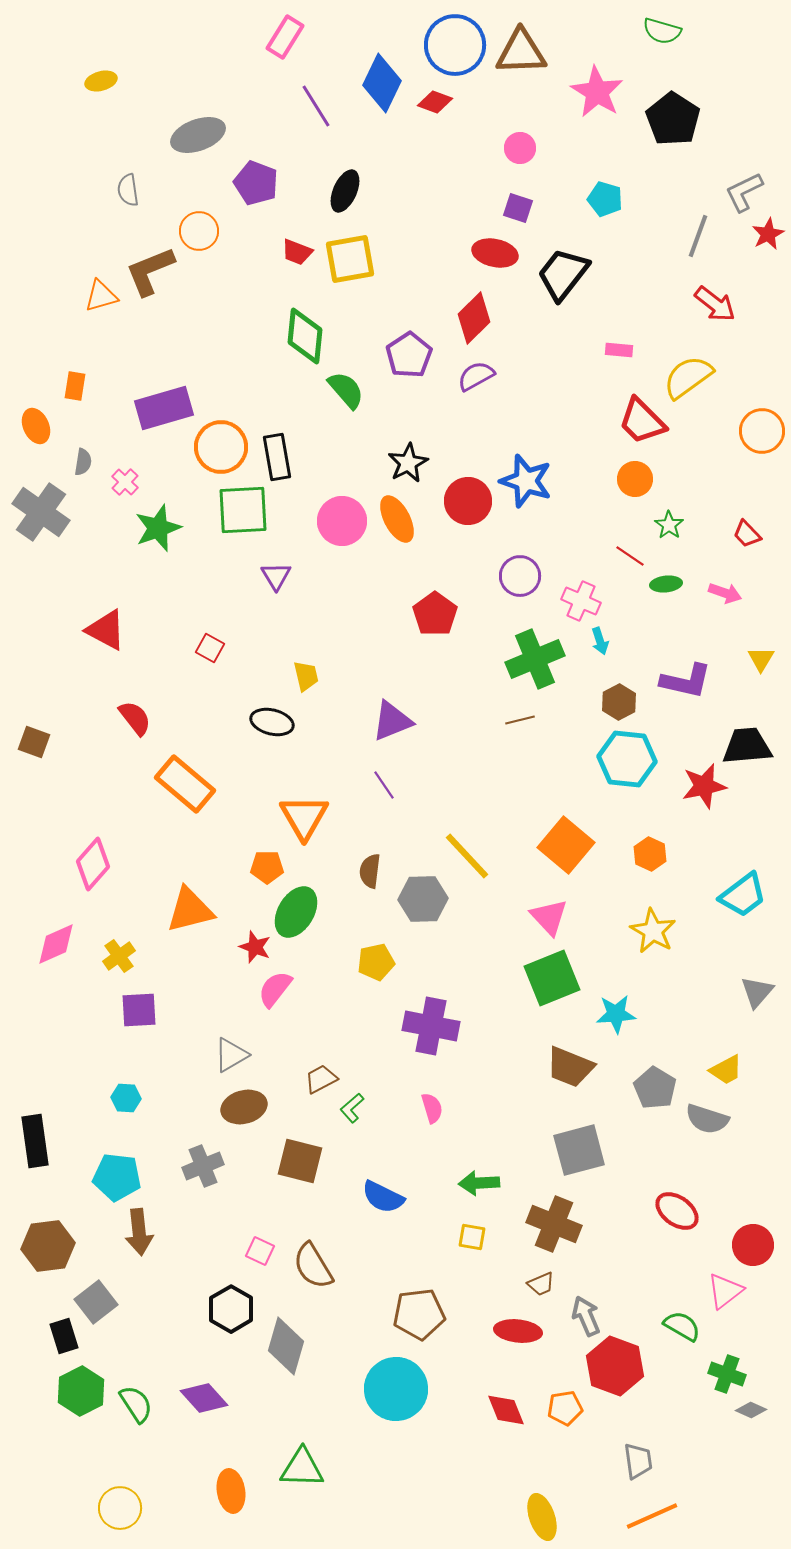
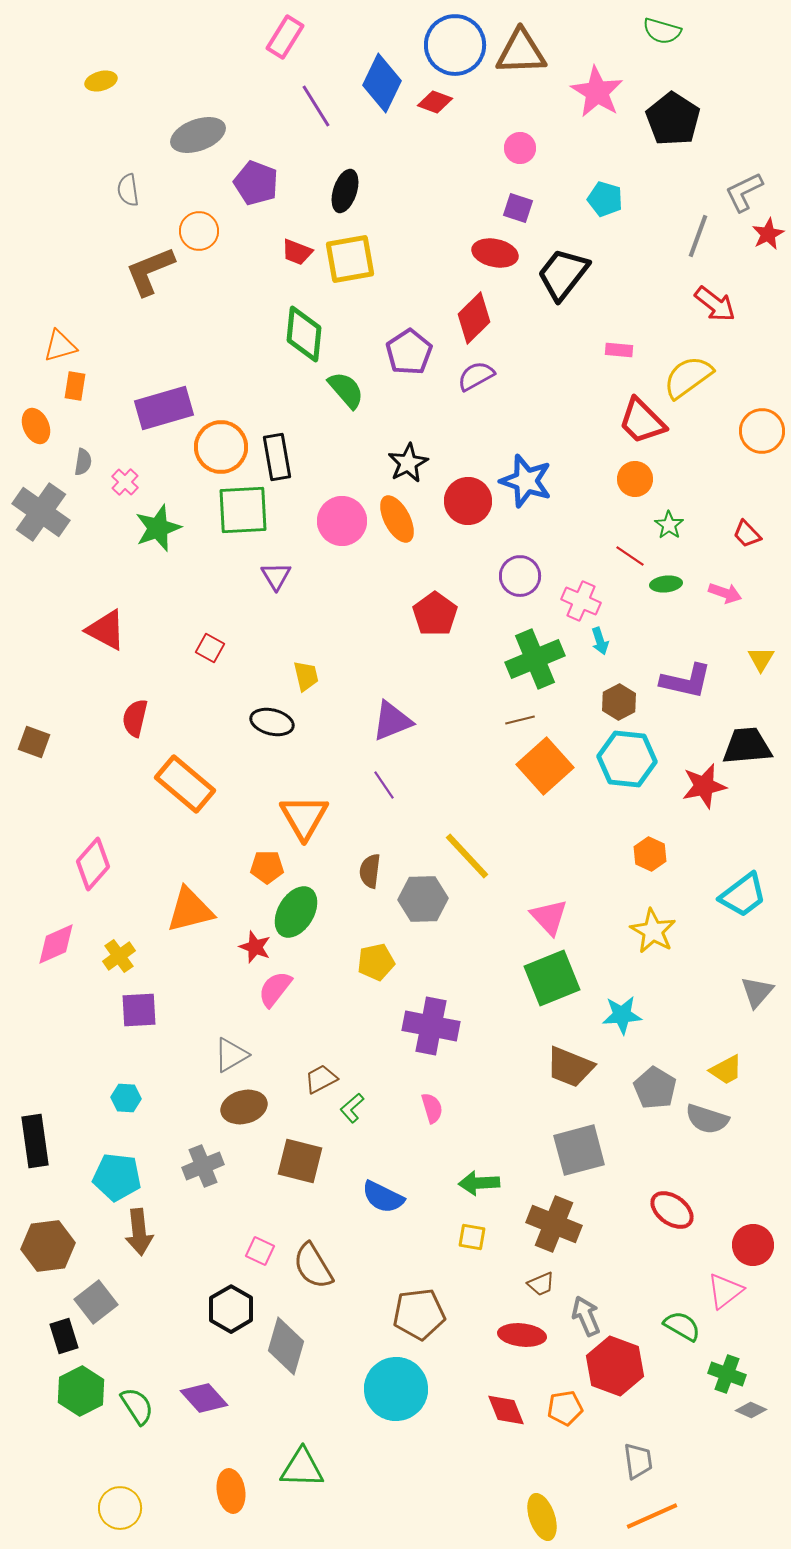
black ellipse at (345, 191): rotated 6 degrees counterclockwise
orange triangle at (101, 296): moved 41 px left, 50 px down
green diamond at (305, 336): moved 1 px left, 2 px up
purple pentagon at (409, 355): moved 3 px up
red semicircle at (135, 718): rotated 129 degrees counterclockwise
orange square at (566, 845): moved 21 px left, 79 px up; rotated 8 degrees clockwise
cyan star at (616, 1014): moved 6 px right, 1 px down
red ellipse at (677, 1211): moved 5 px left, 1 px up
red ellipse at (518, 1331): moved 4 px right, 4 px down
green semicircle at (136, 1404): moved 1 px right, 2 px down
